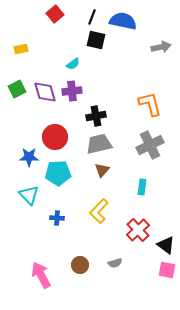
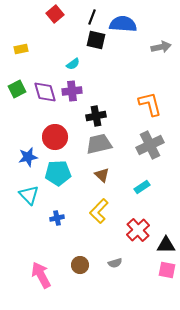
blue semicircle: moved 3 px down; rotated 8 degrees counterclockwise
blue star: moved 1 px left; rotated 12 degrees counterclockwise
brown triangle: moved 5 px down; rotated 28 degrees counterclockwise
cyan rectangle: rotated 49 degrees clockwise
blue cross: rotated 16 degrees counterclockwise
black triangle: rotated 36 degrees counterclockwise
